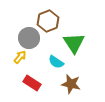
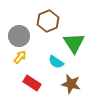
gray circle: moved 10 px left, 2 px up
